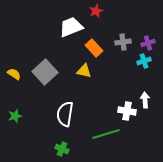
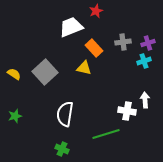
yellow triangle: moved 3 px up
